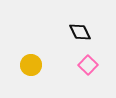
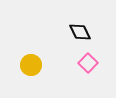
pink square: moved 2 px up
